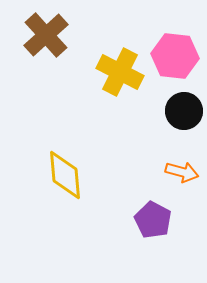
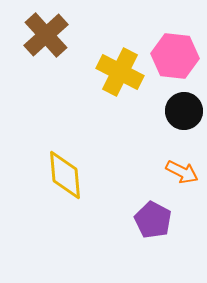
orange arrow: rotated 12 degrees clockwise
